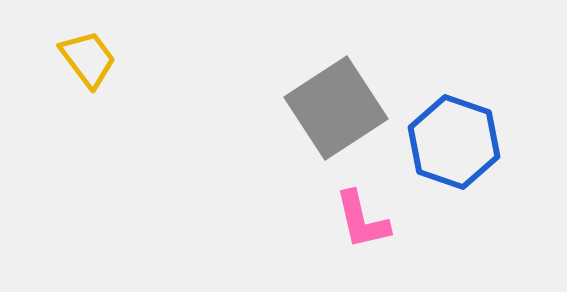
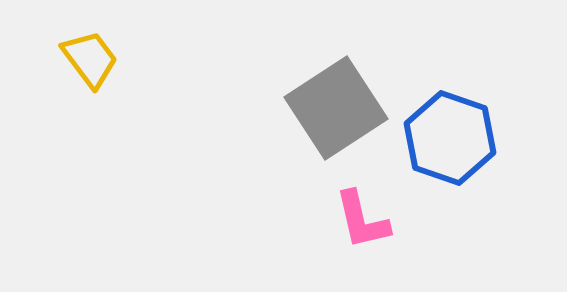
yellow trapezoid: moved 2 px right
blue hexagon: moved 4 px left, 4 px up
